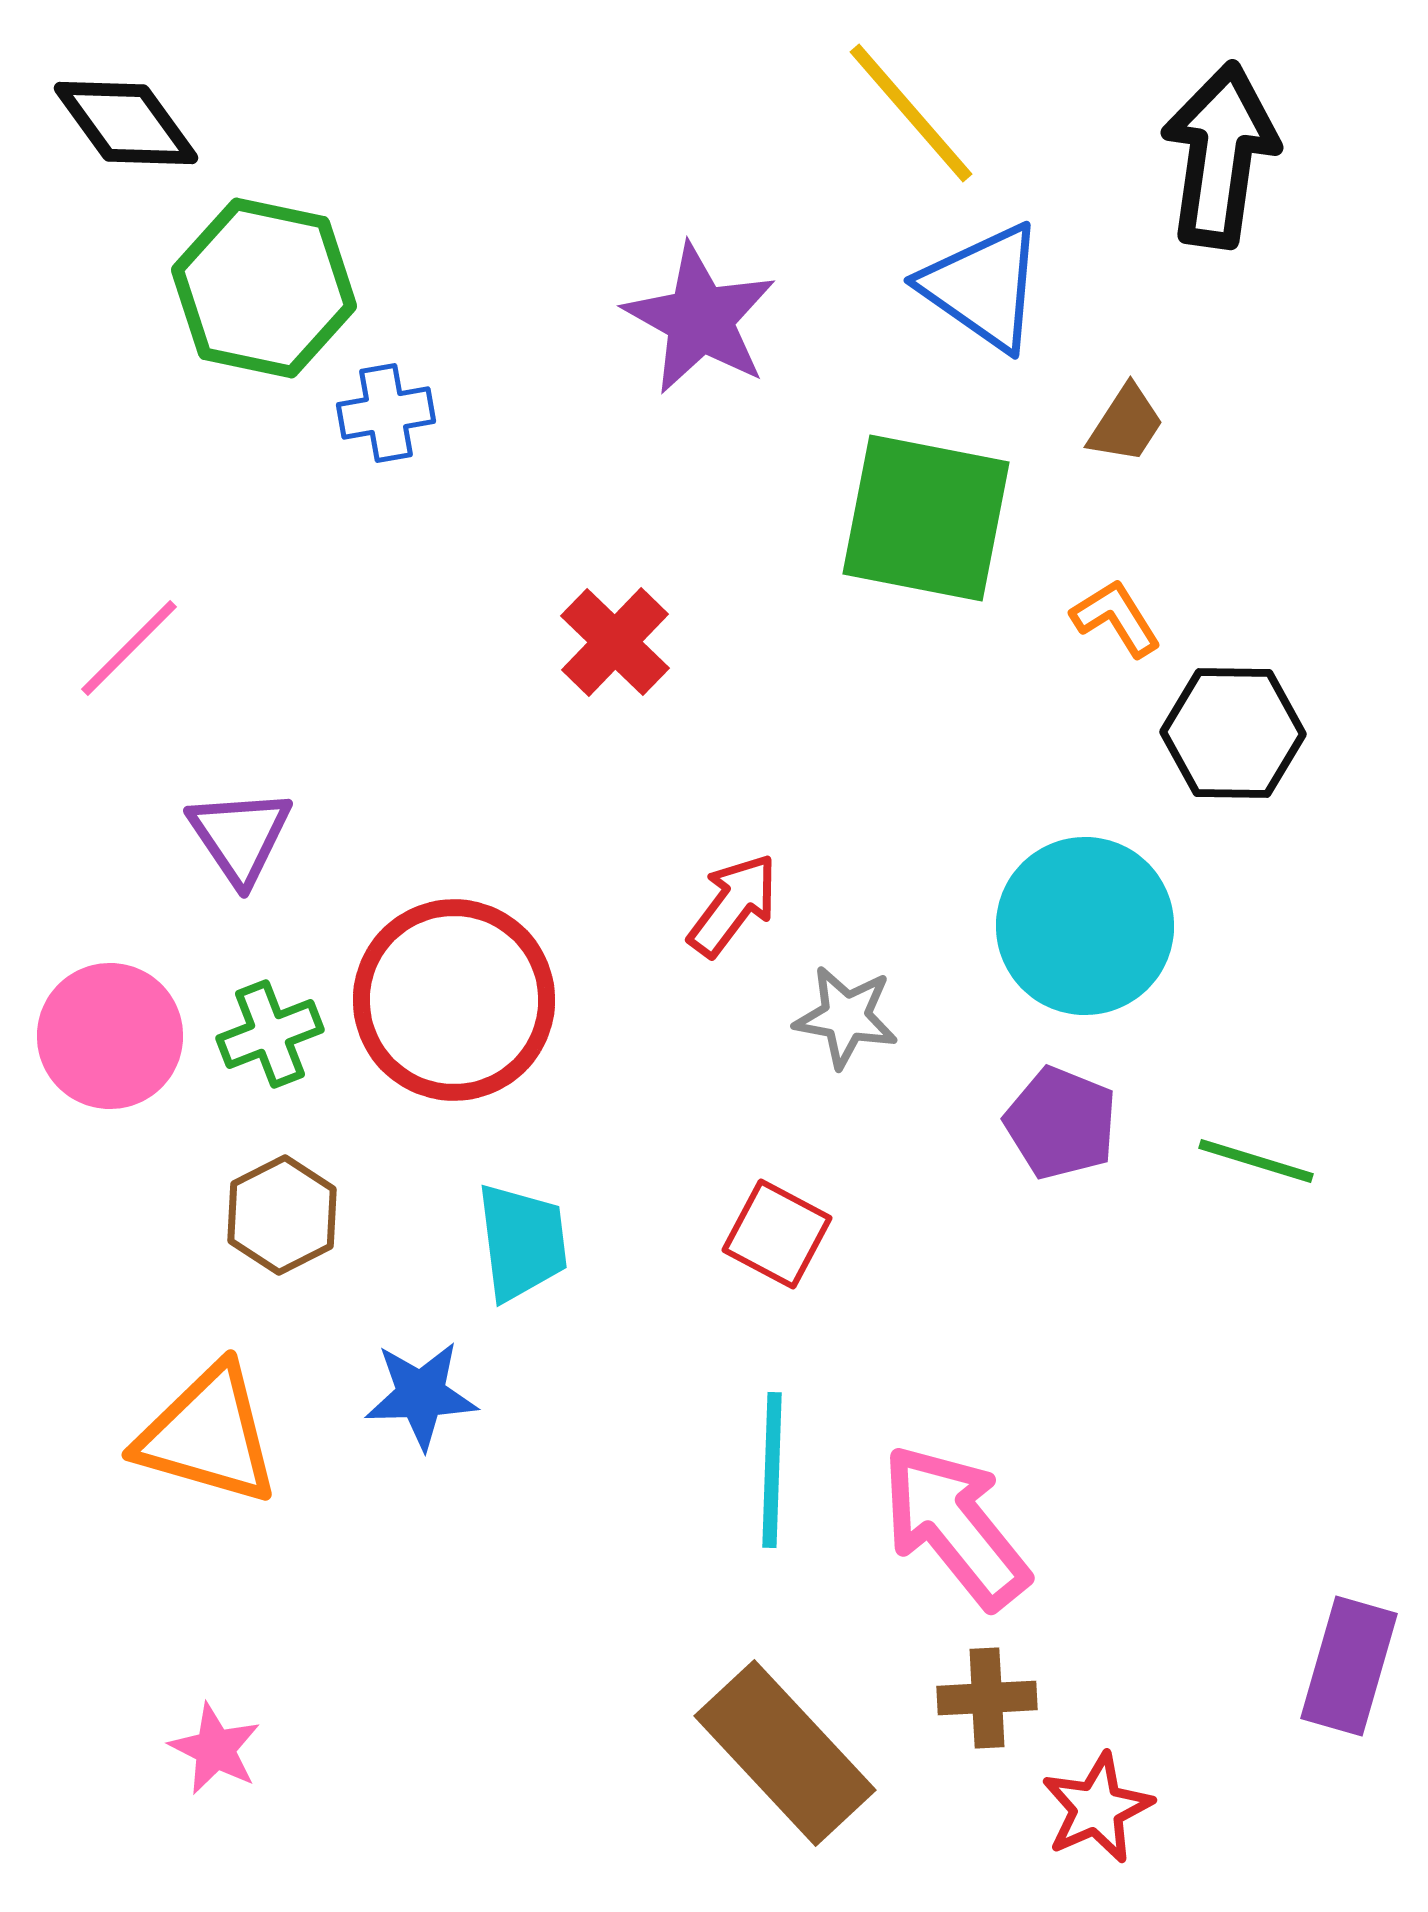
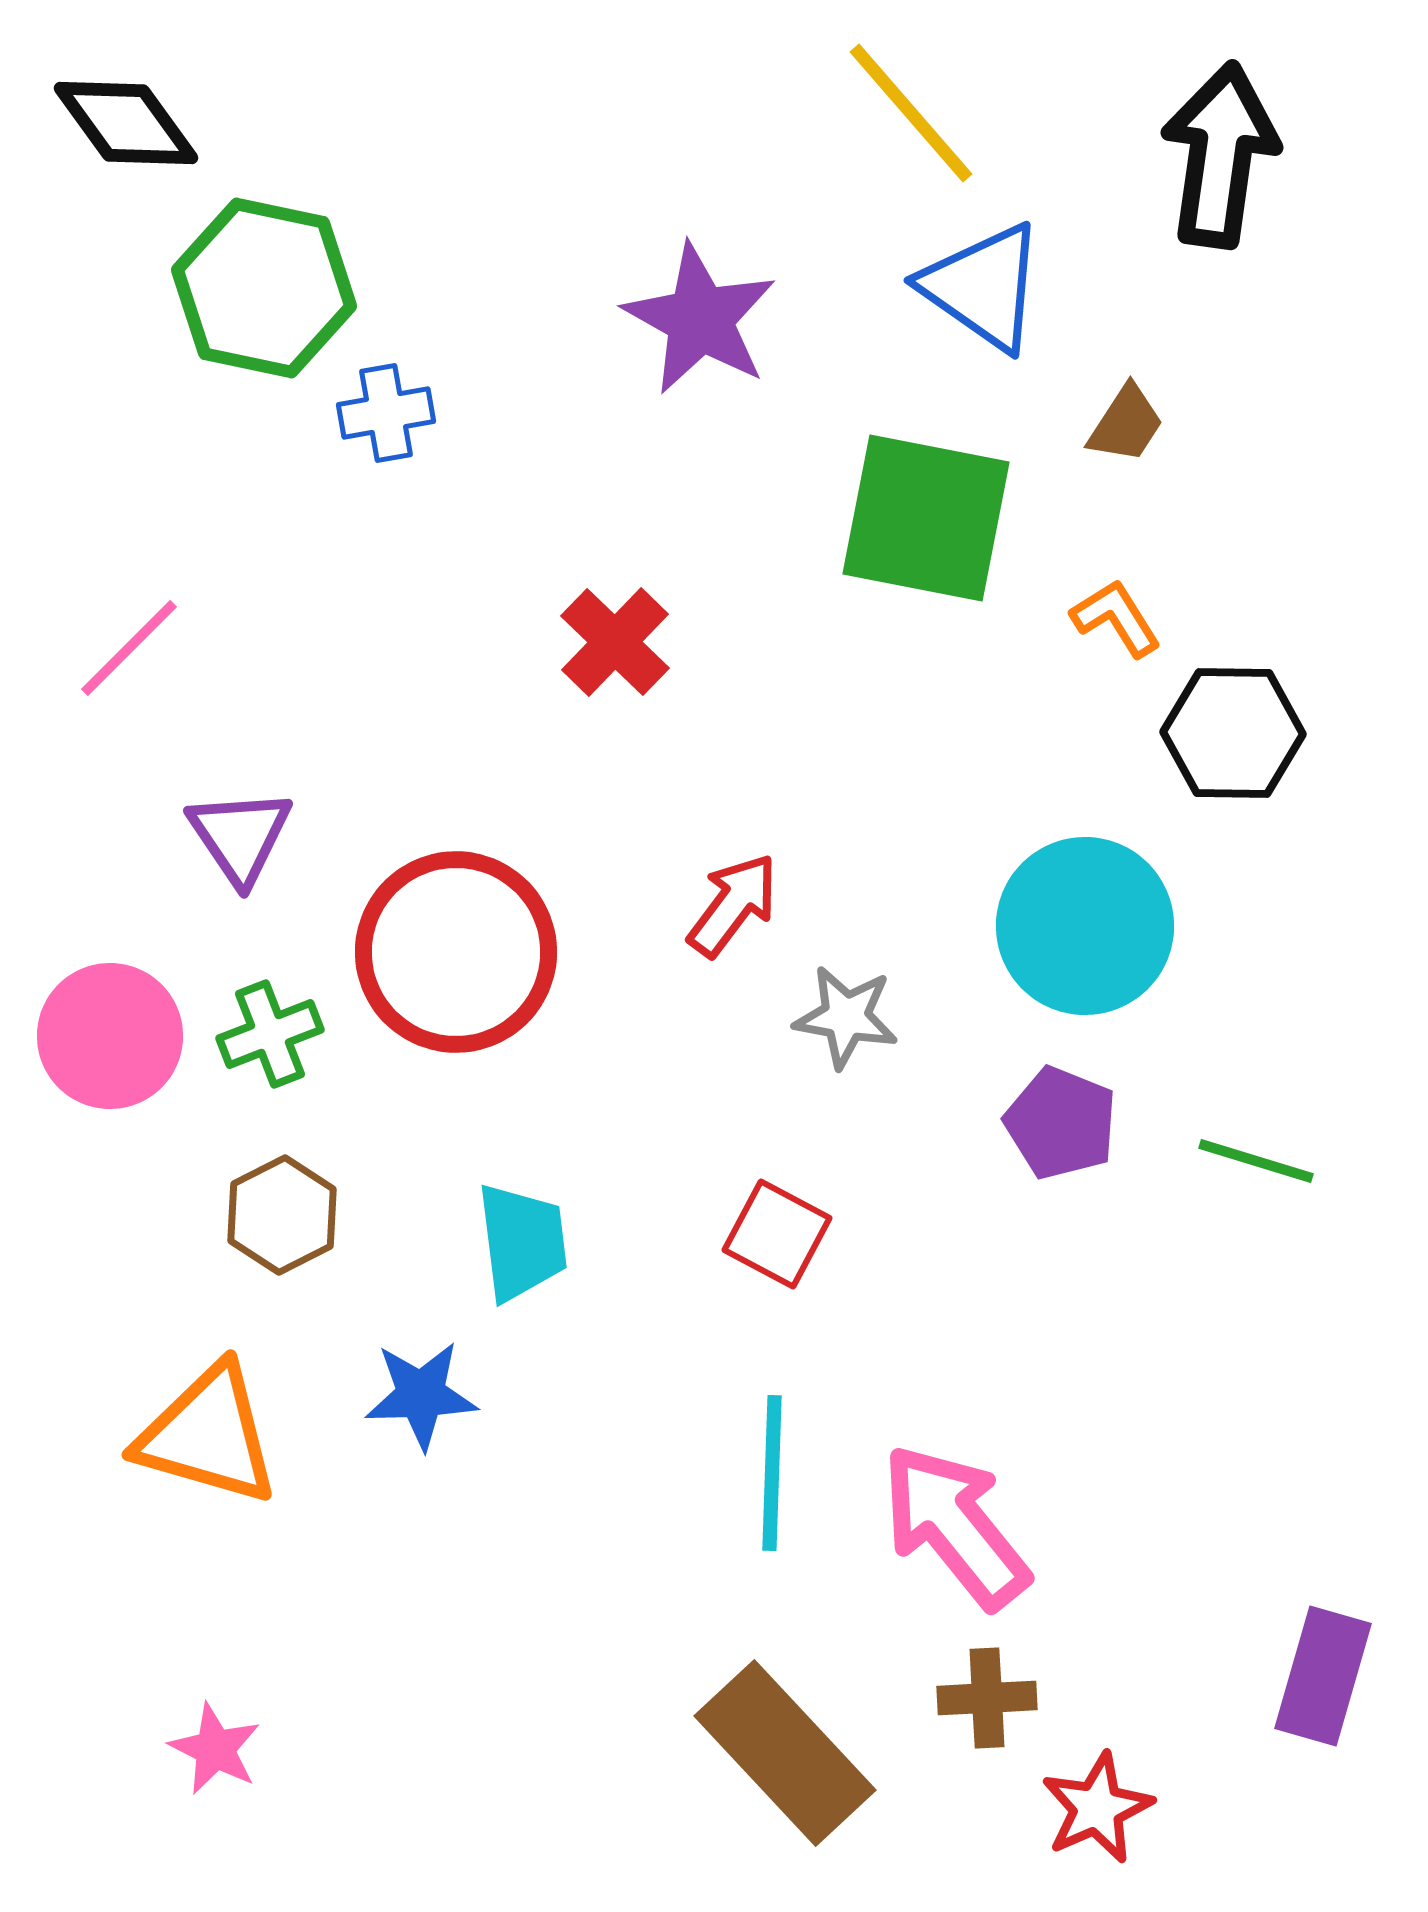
red circle: moved 2 px right, 48 px up
cyan line: moved 3 px down
purple rectangle: moved 26 px left, 10 px down
